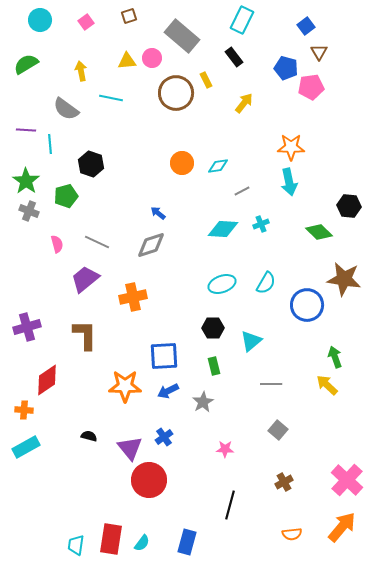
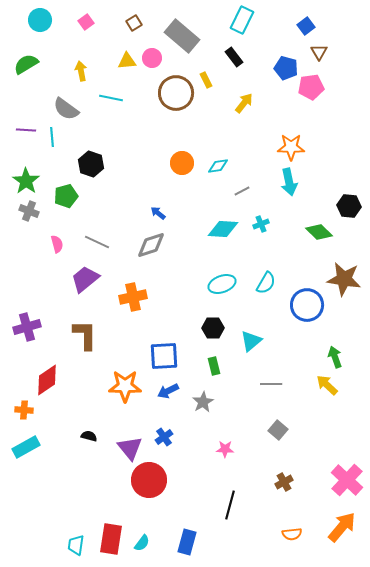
brown square at (129, 16): moved 5 px right, 7 px down; rotated 14 degrees counterclockwise
cyan line at (50, 144): moved 2 px right, 7 px up
